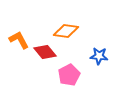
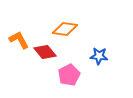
orange diamond: moved 1 px left, 2 px up
